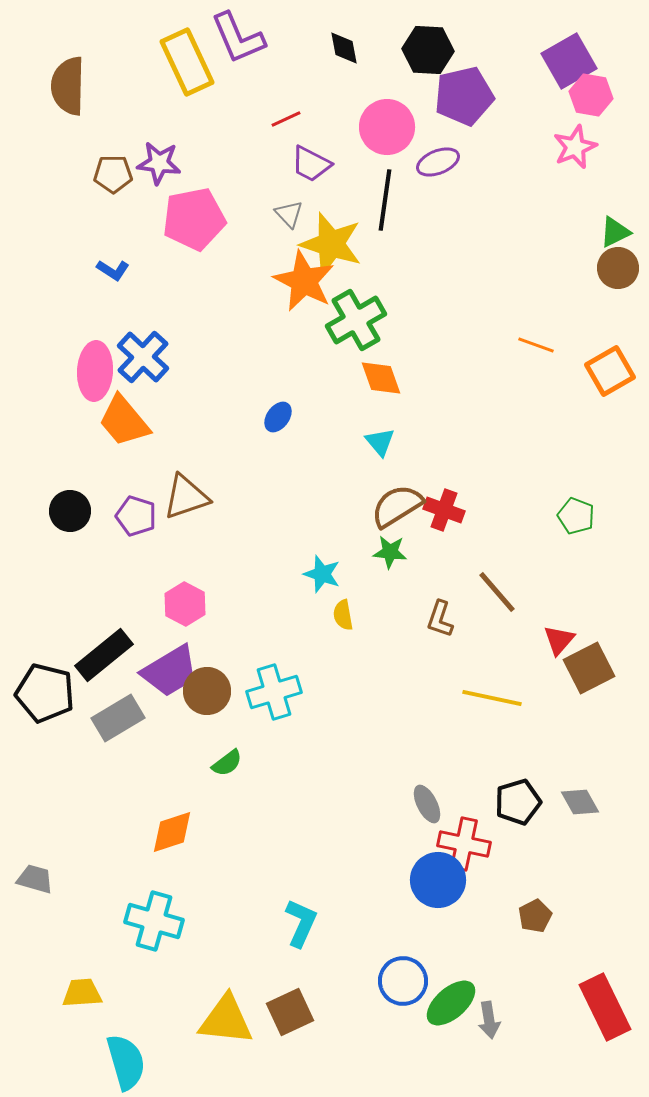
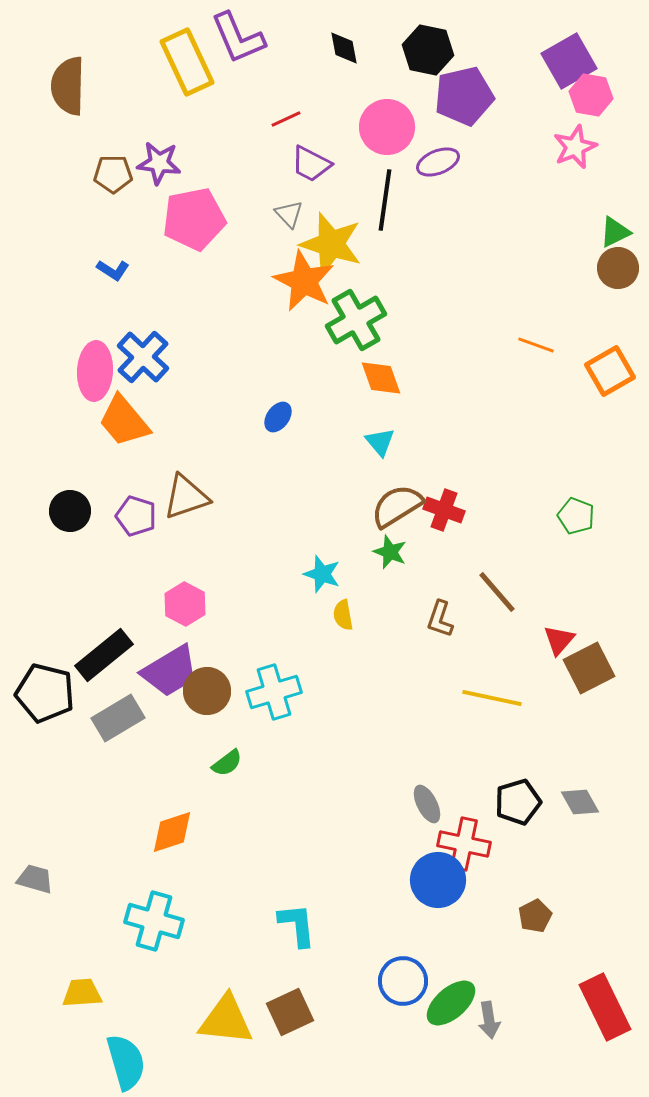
black hexagon at (428, 50): rotated 9 degrees clockwise
green star at (390, 552): rotated 16 degrees clockwise
cyan L-shape at (301, 923): moved 4 px left, 2 px down; rotated 30 degrees counterclockwise
